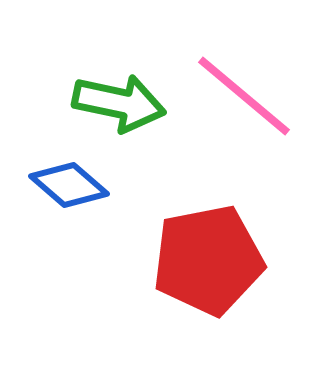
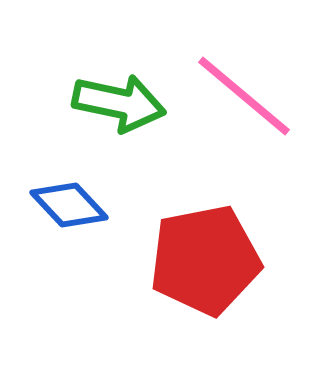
blue diamond: moved 20 px down; rotated 6 degrees clockwise
red pentagon: moved 3 px left
